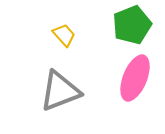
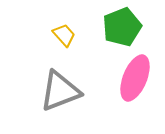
green pentagon: moved 10 px left, 2 px down
